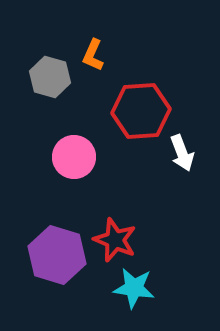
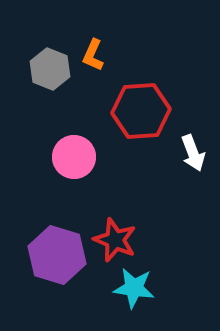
gray hexagon: moved 8 px up; rotated 6 degrees clockwise
white arrow: moved 11 px right
